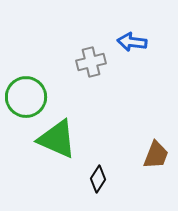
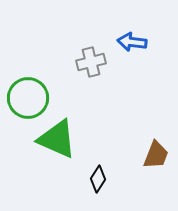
green circle: moved 2 px right, 1 px down
